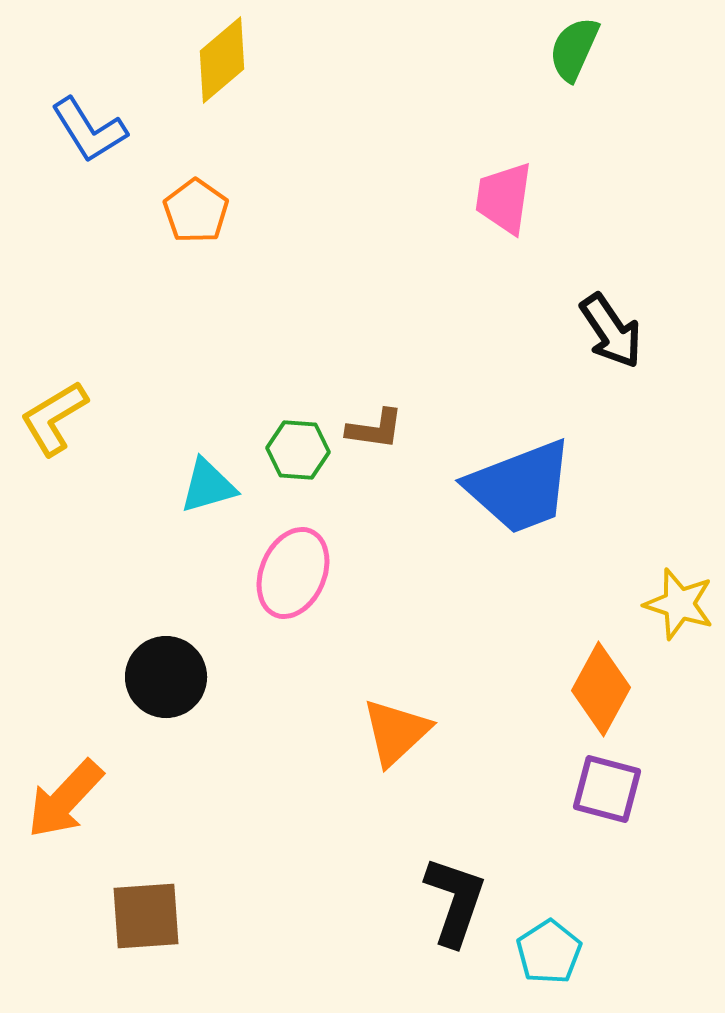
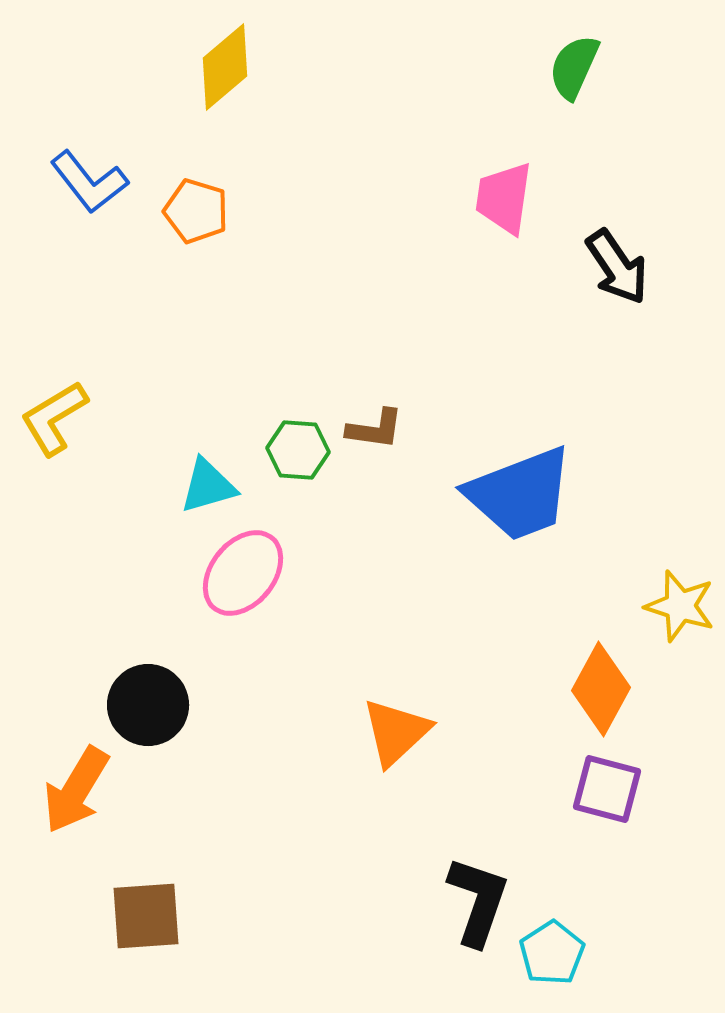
green semicircle: moved 18 px down
yellow diamond: moved 3 px right, 7 px down
blue L-shape: moved 52 px down; rotated 6 degrees counterclockwise
orange pentagon: rotated 18 degrees counterclockwise
black arrow: moved 6 px right, 64 px up
blue trapezoid: moved 7 px down
pink ellipse: moved 50 px left; rotated 16 degrees clockwise
yellow star: moved 1 px right, 2 px down
black circle: moved 18 px left, 28 px down
orange arrow: moved 11 px right, 9 px up; rotated 12 degrees counterclockwise
black L-shape: moved 23 px right
cyan pentagon: moved 3 px right, 1 px down
